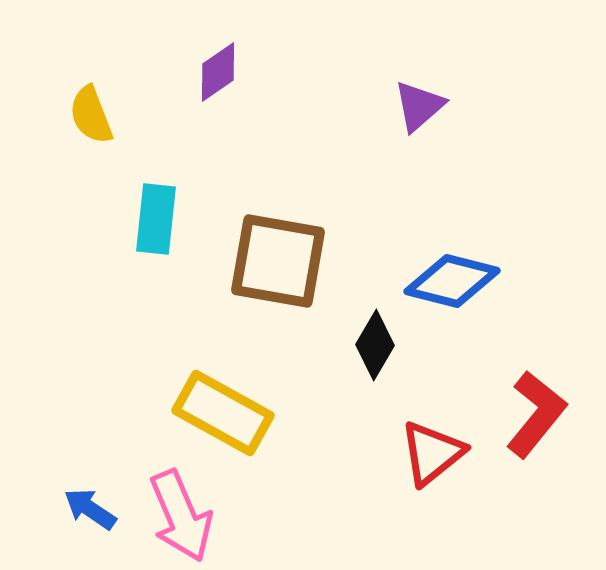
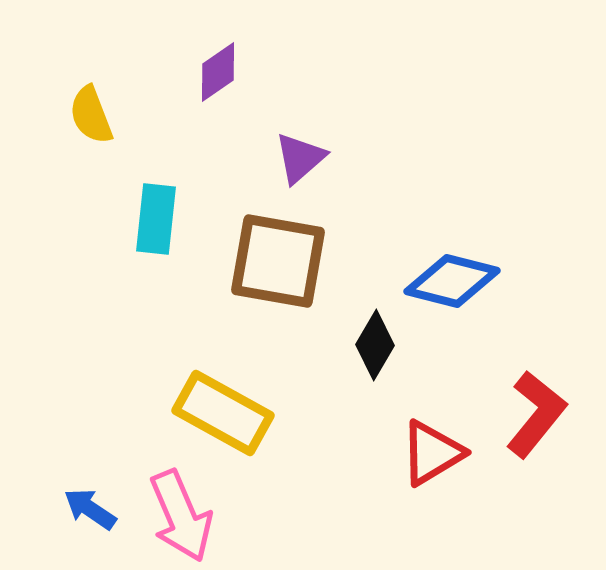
purple triangle: moved 119 px left, 52 px down
red triangle: rotated 8 degrees clockwise
